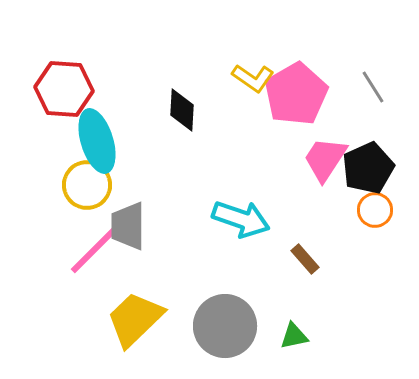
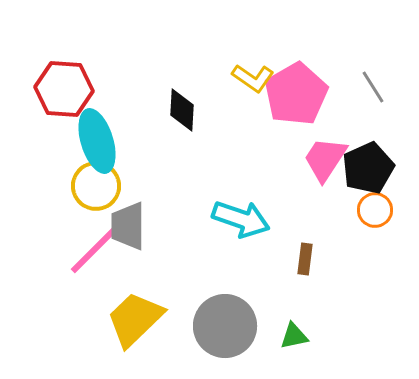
yellow circle: moved 9 px right, 1 px down
brown rectangle: rotated 48 degrees clockwise
